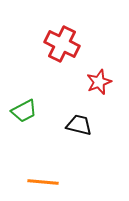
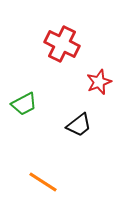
green trapezoid: moved 7 px up
black trapezoid: rotated 128 degrees clockwise
orange line: rotated 28 degrees clockwise
